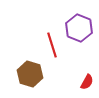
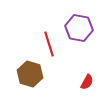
purple hexagon: rotated 12 degrees counterclockwise
red line: moved 3 px left, 1 px up
